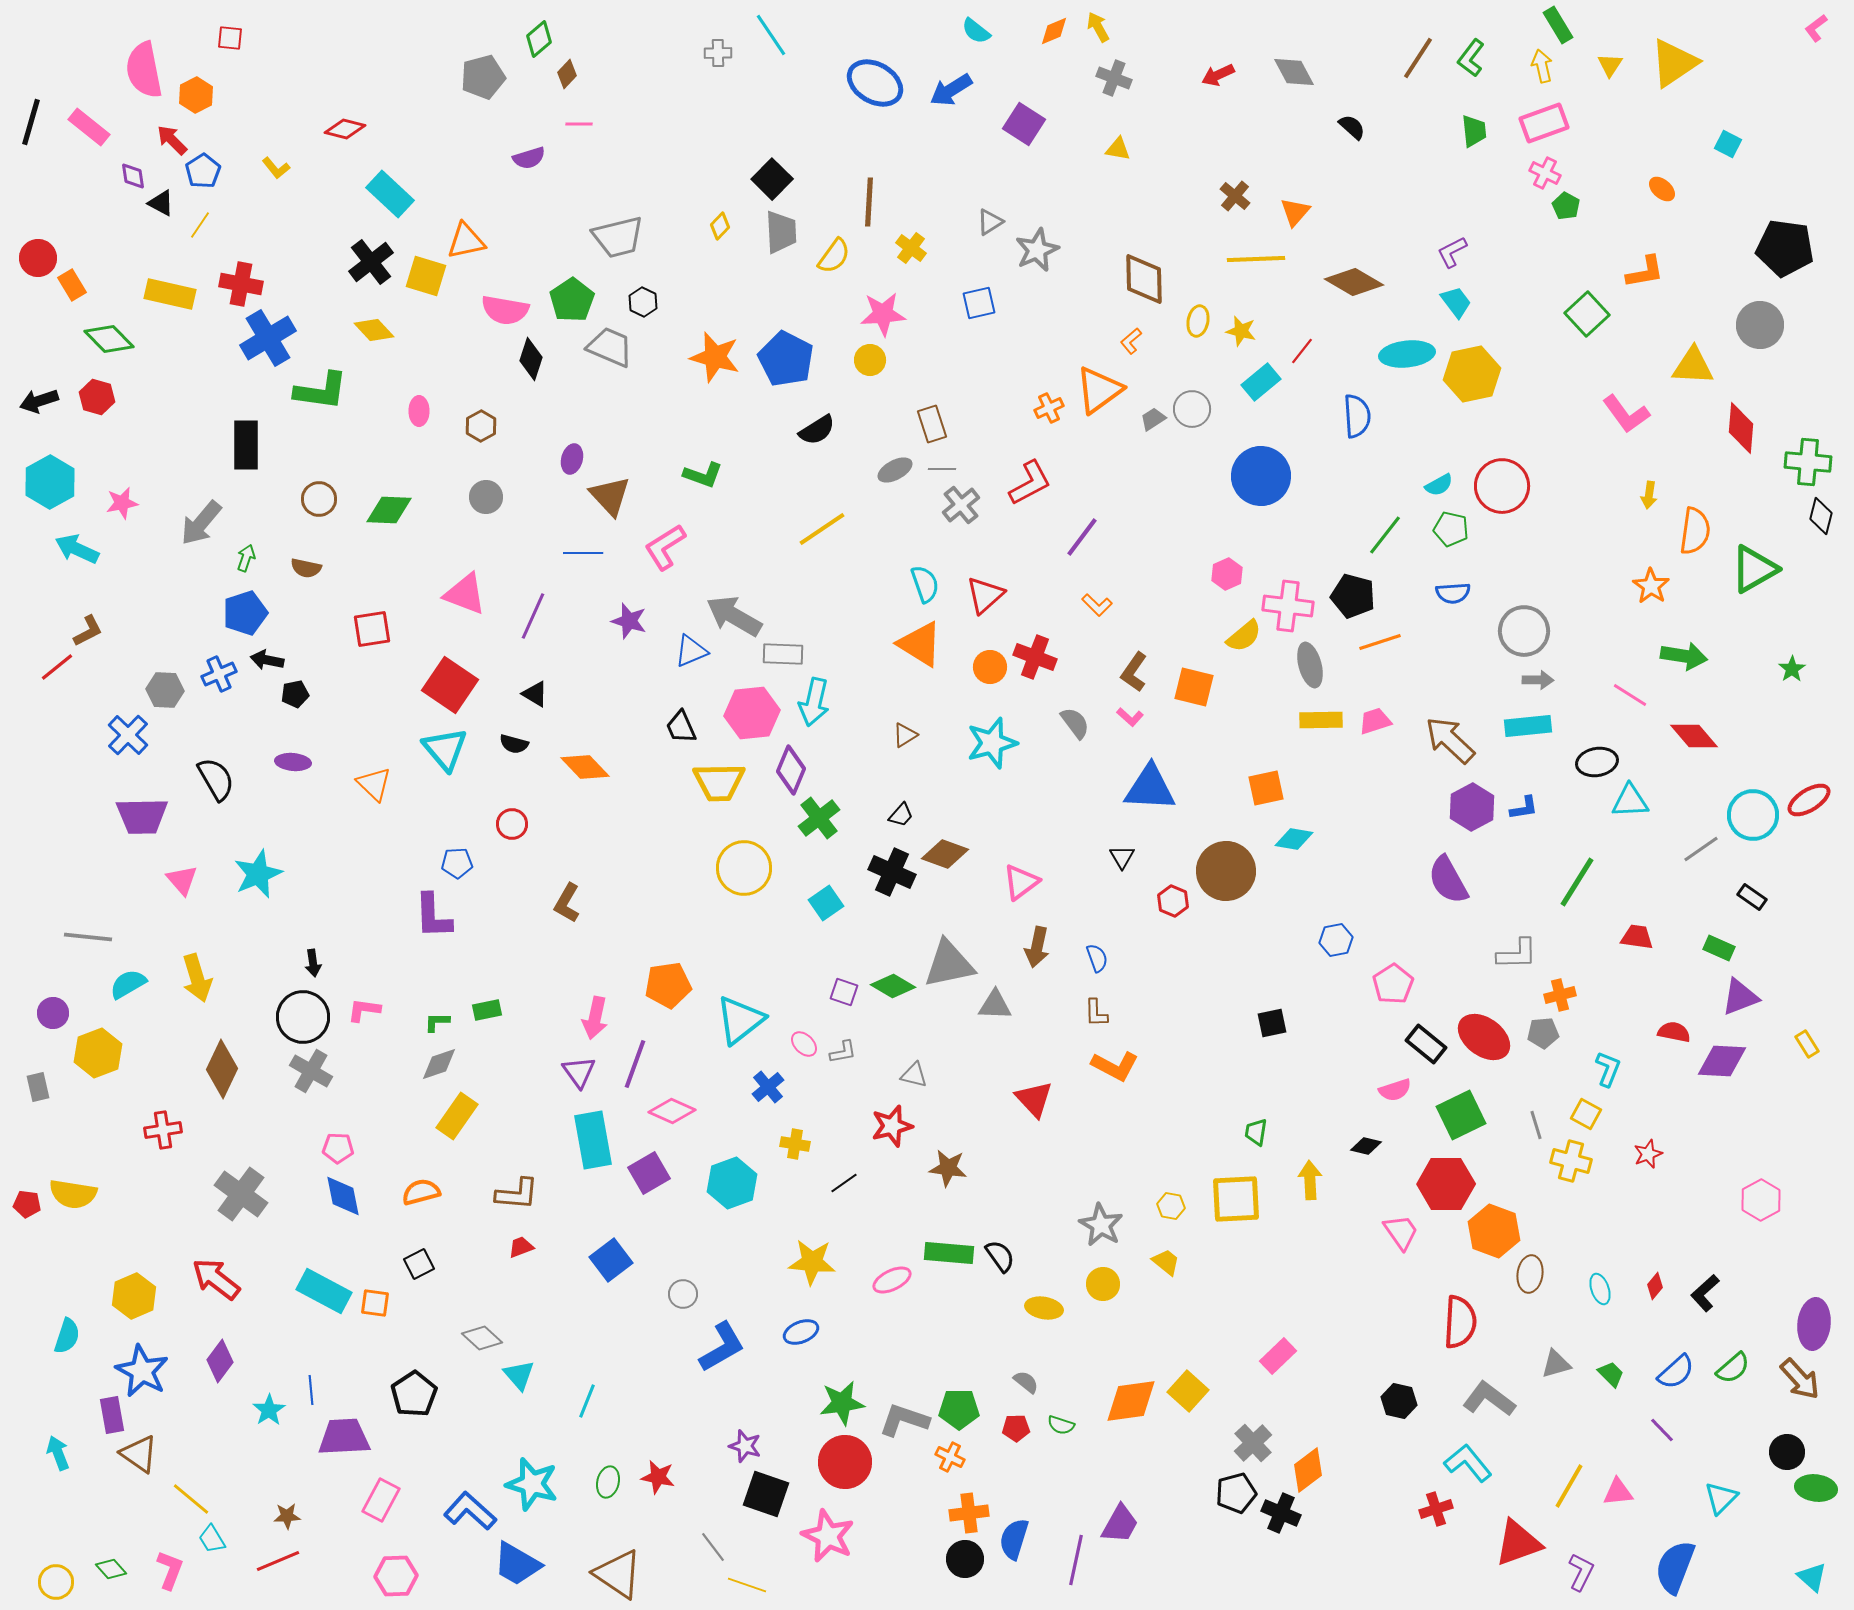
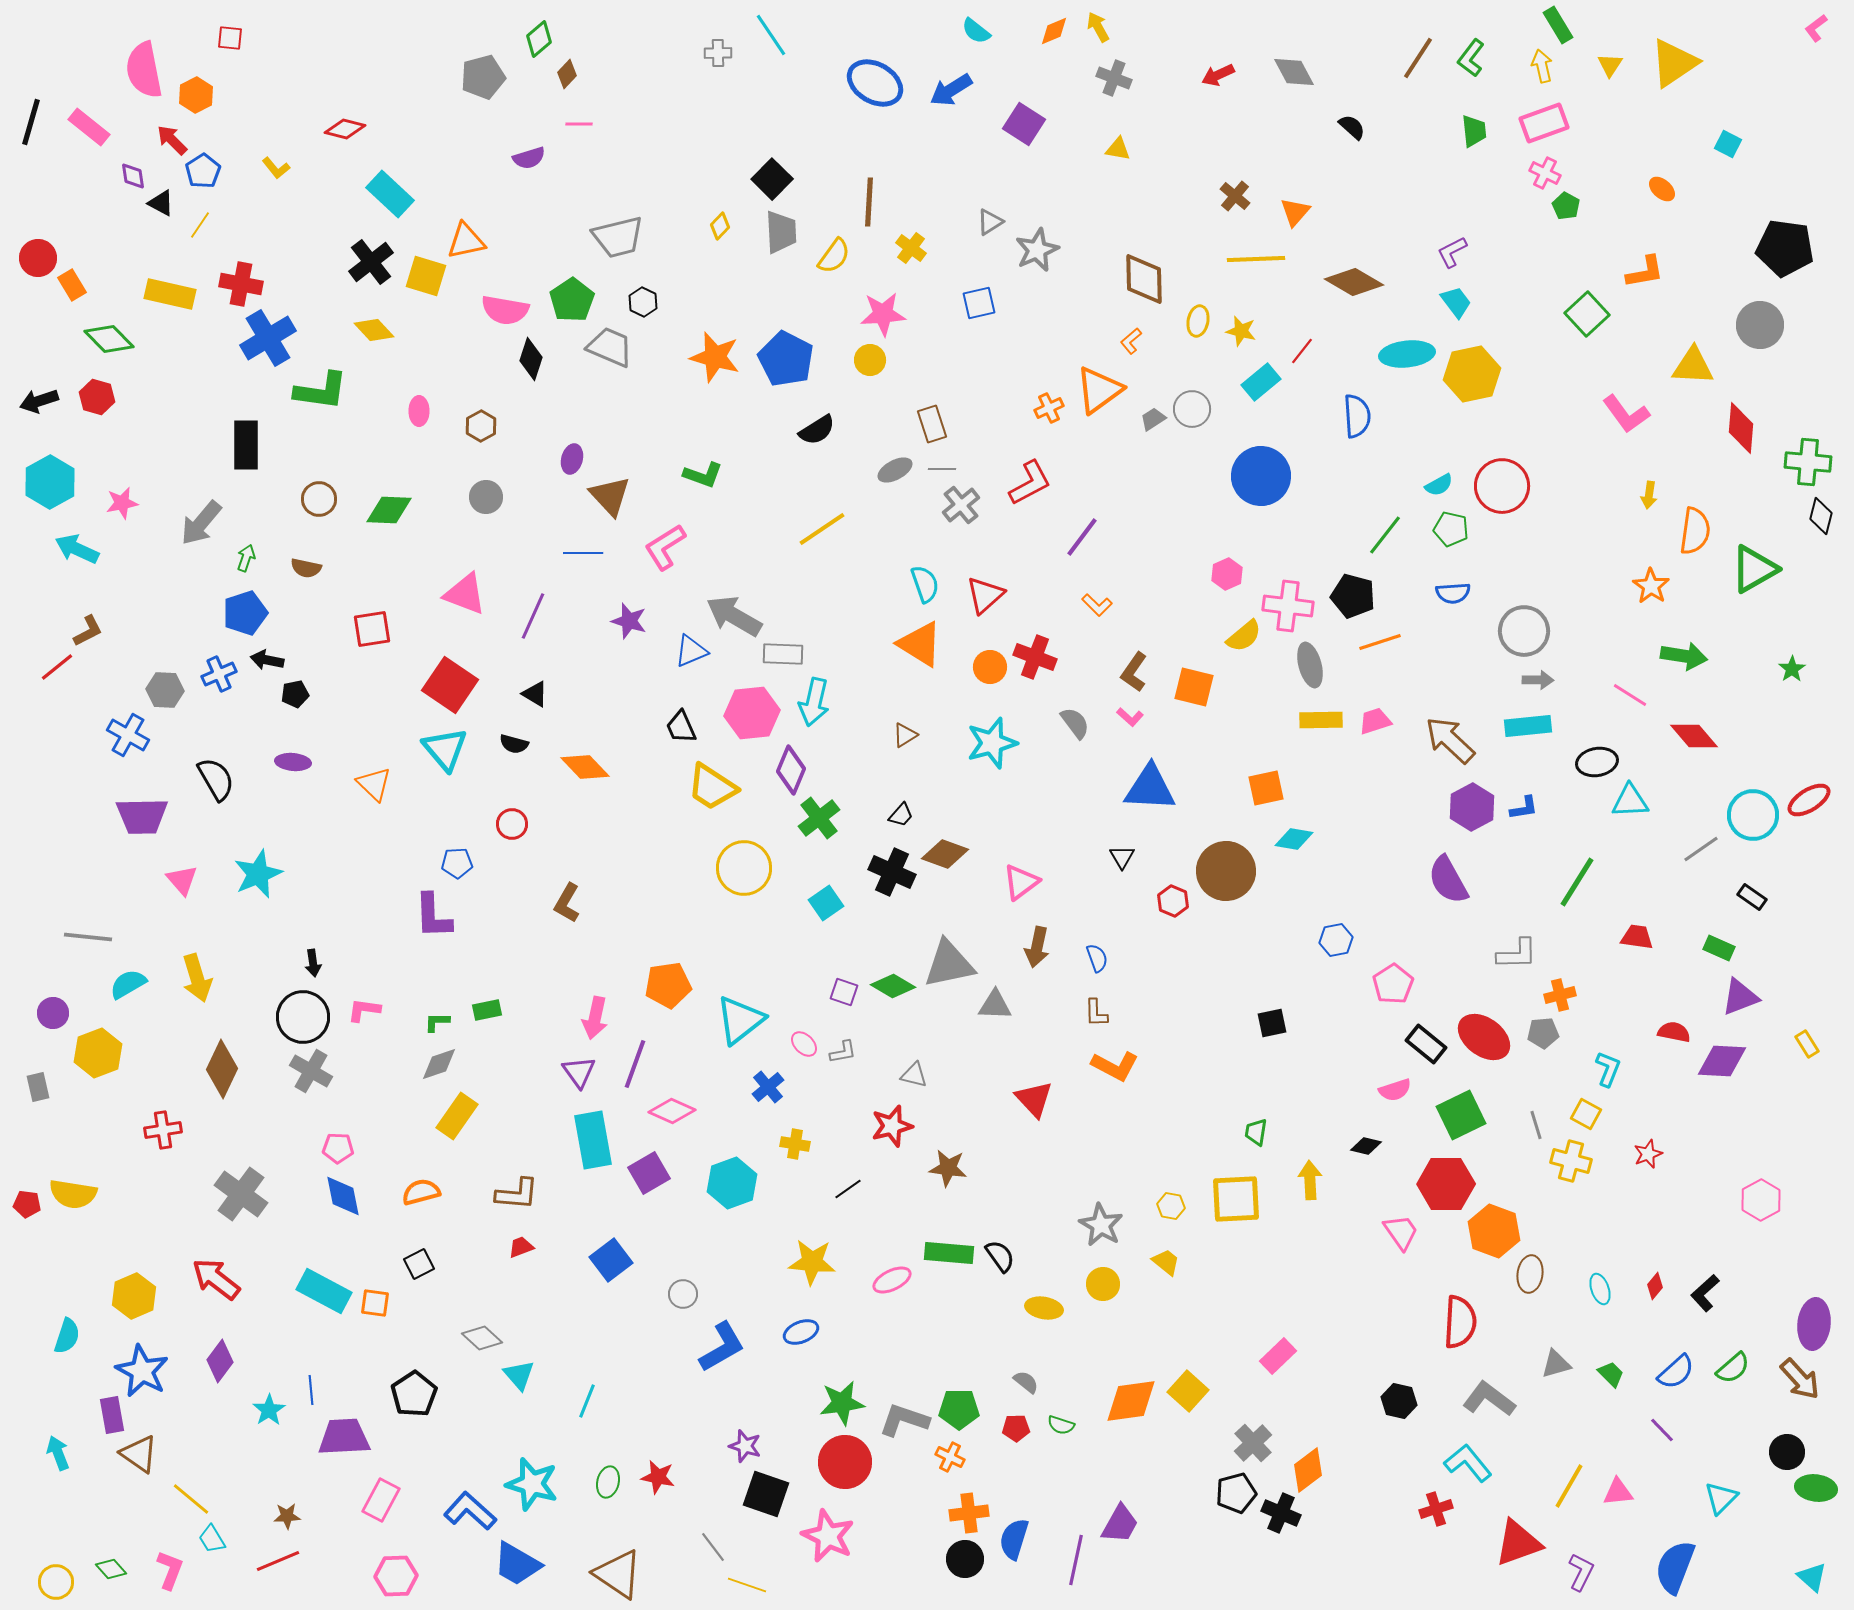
blue cross at (128, 735): rotated 15 degrees counterclockwise
yellow trapezoid at (719, 782): moved 7 px left, 5 px down; rotated 34 degrees clockwise
black line at (844, 1183): moved 4 px right, 6 px down
